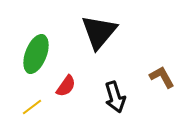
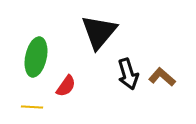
green ellipse: moved 3 px down; rotated 9 degrees counterclockwise
brown L-shape: rotated 20 degrees counterclockwise
black arrow: moved 13 px right, 23 px up
yellow line: rotated 40 degrees clockwise
